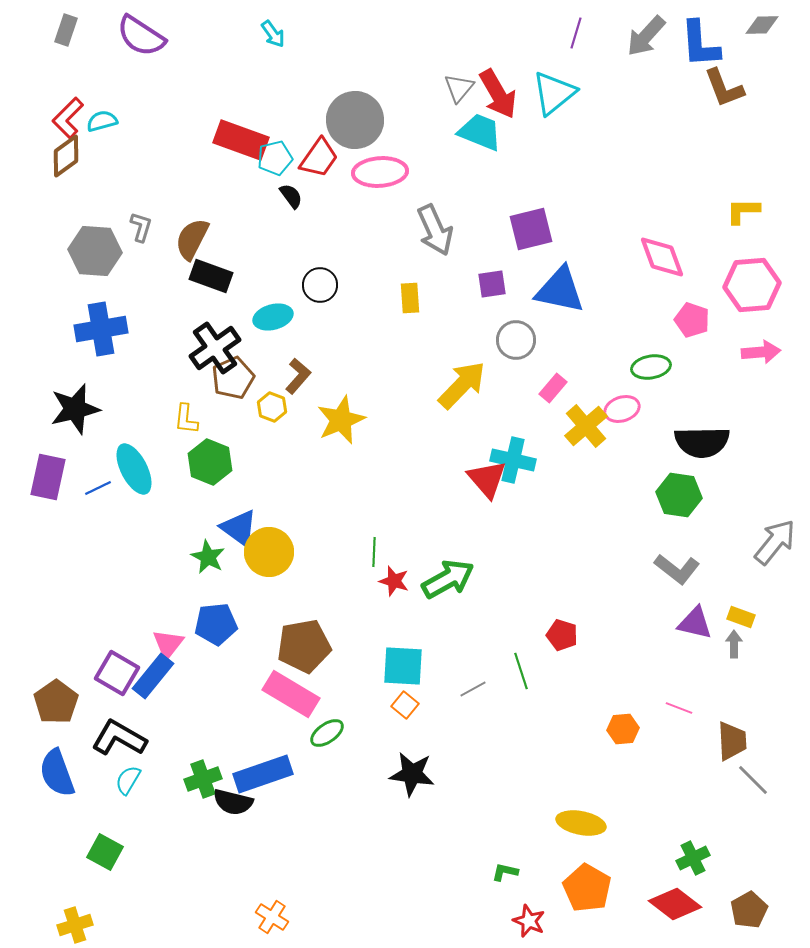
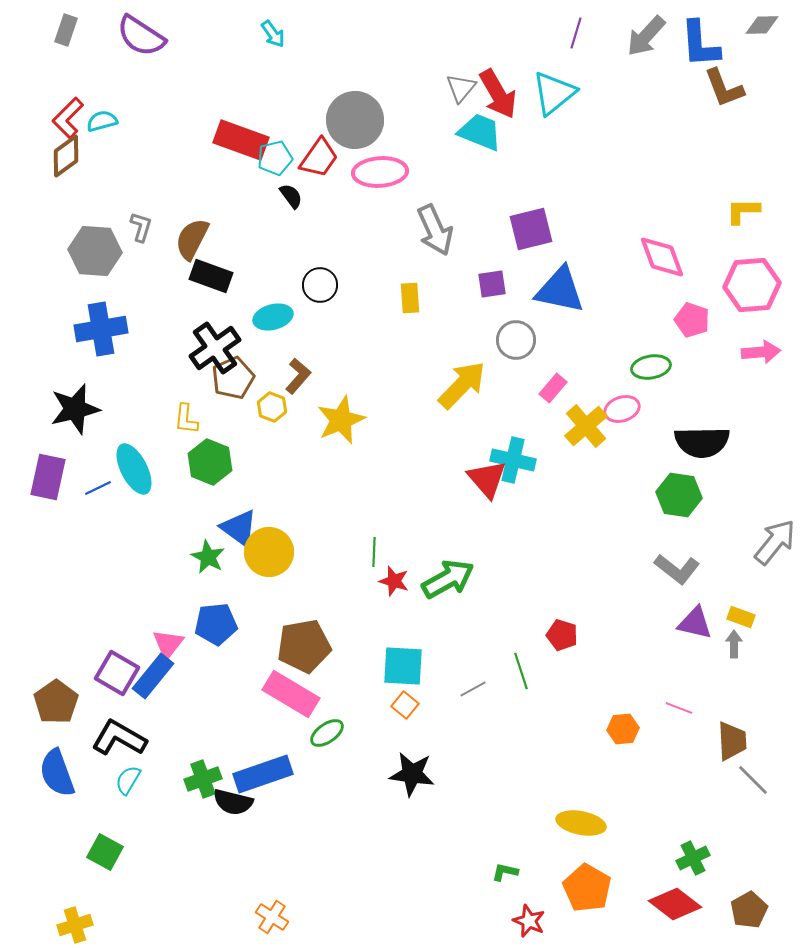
gray triangle at (459, 88): moved 2 px right
